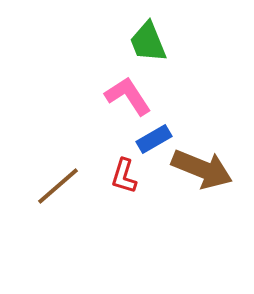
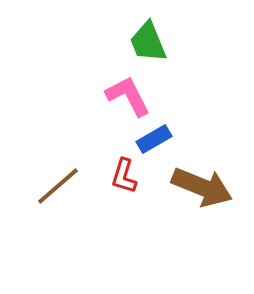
pink L-shape: rotated 6 degrees clockwise
brown arrow: moved 18 px down
